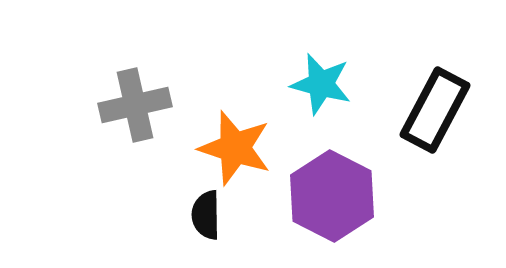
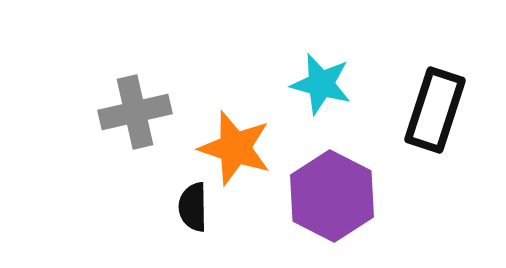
gray cross: moved 7 px down
black rectangle: rotated 10 degrees counterclockwise
black semicircle: moved 13 px left, 8 px up
